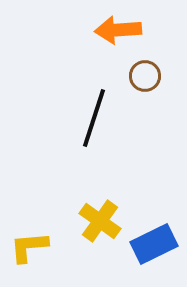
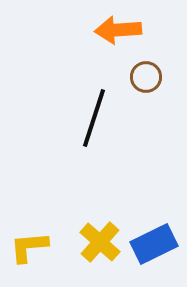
brown circle: moved 1 px right, 1 px down
yellow cross: moved 21 px down; rotated 6 degrees clockwise
